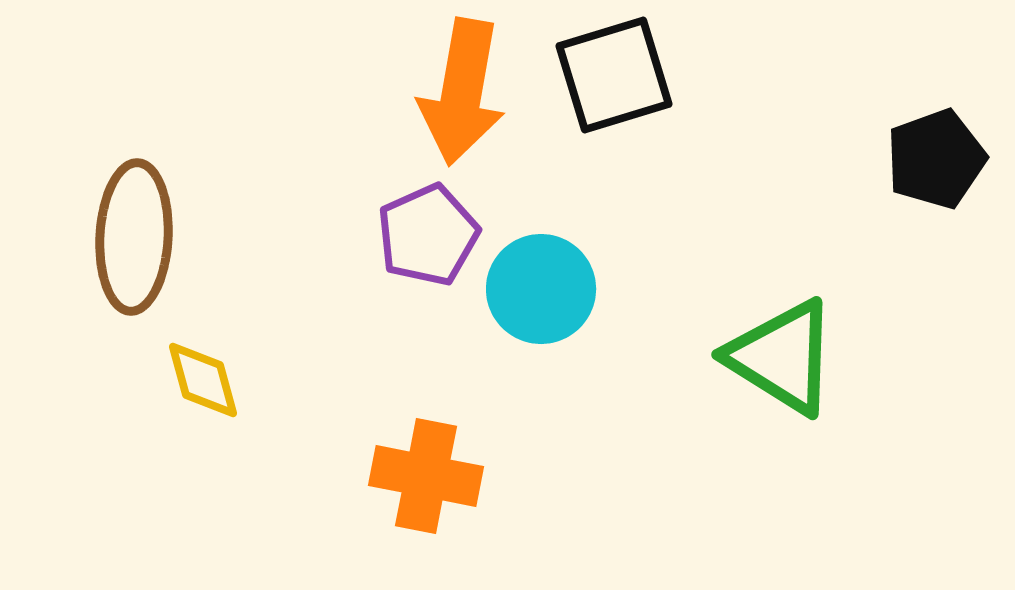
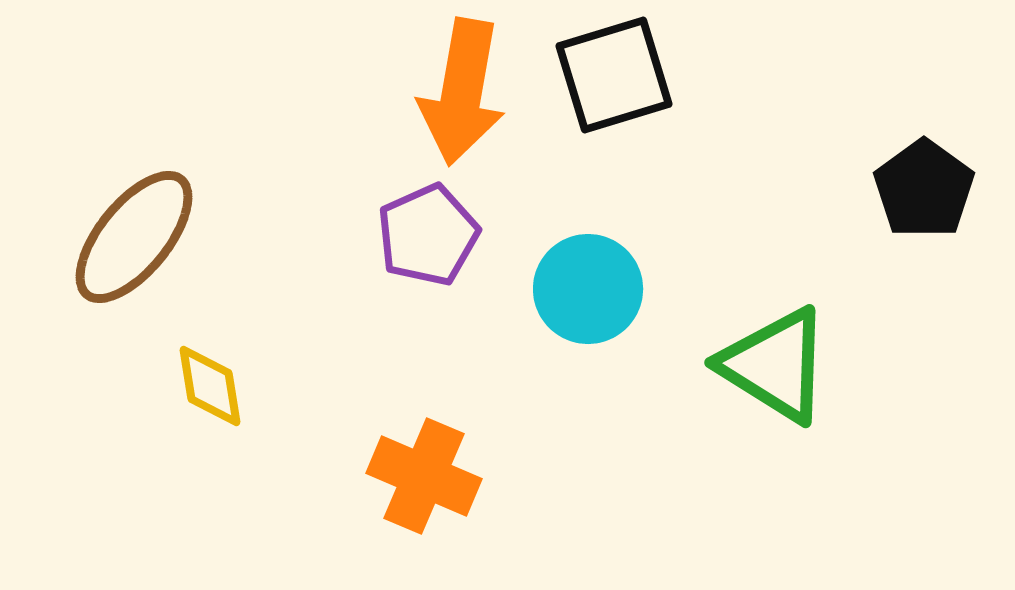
black pentagon: moved 12 px left, 30 px down; rotated 16 degrees counterclockwise
brown ellipse: rotated 36 degrees clockwise
cyan circle: moved 47 px right
green triangle: moved 7 px left, 8 px down
yellow diamond: moved 7 px right, 6 px down; rotated 6 degrees clockwise
orange cross: moved 2 px left; rotated 12 degrees clockwise
